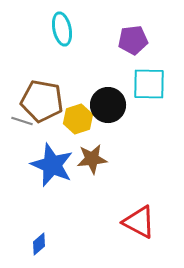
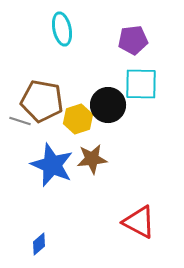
cyan square: moved 8 px left
gray line: moved 2 px left
